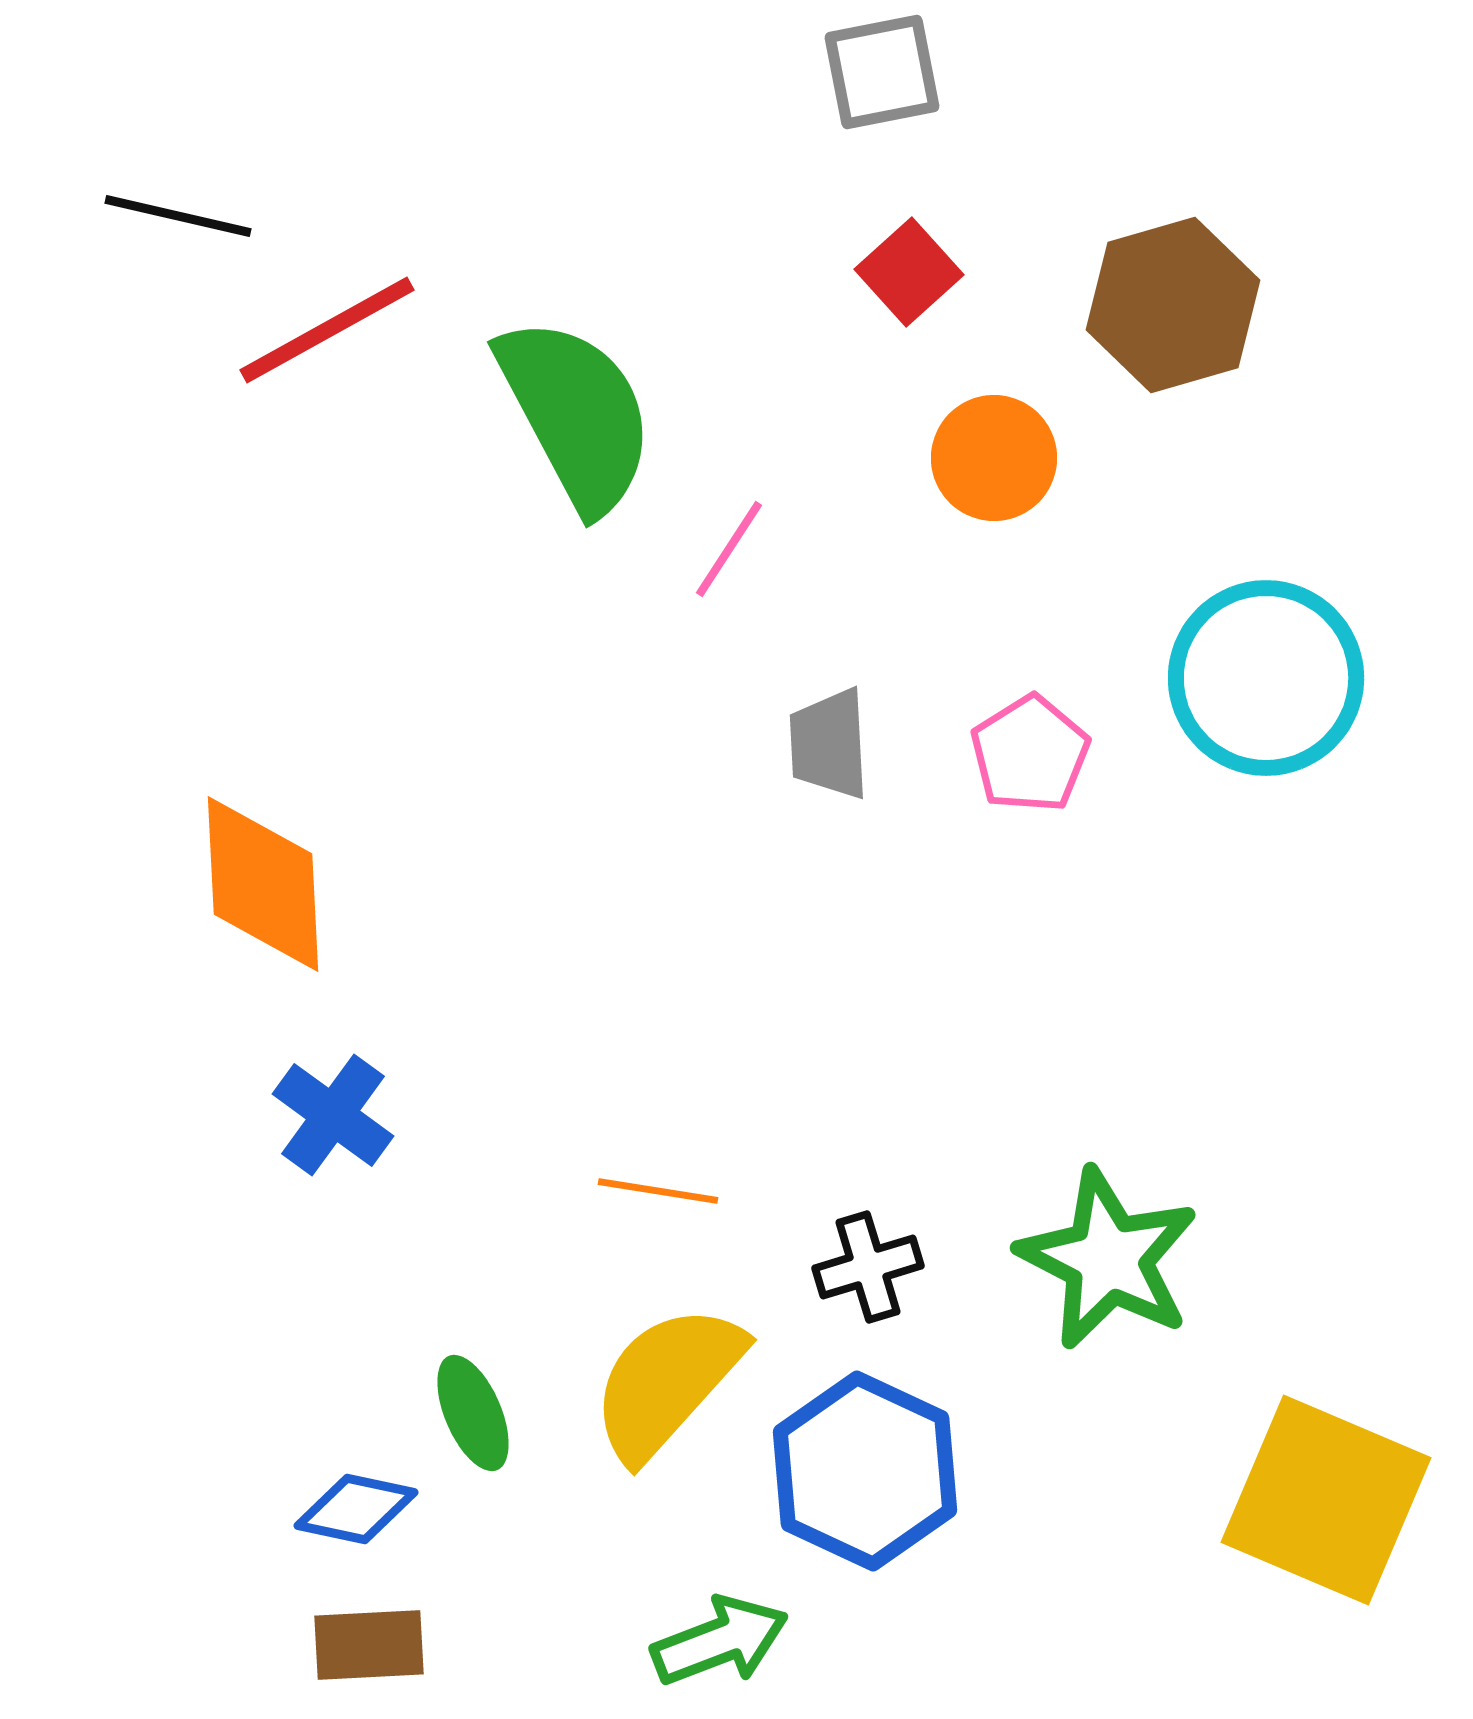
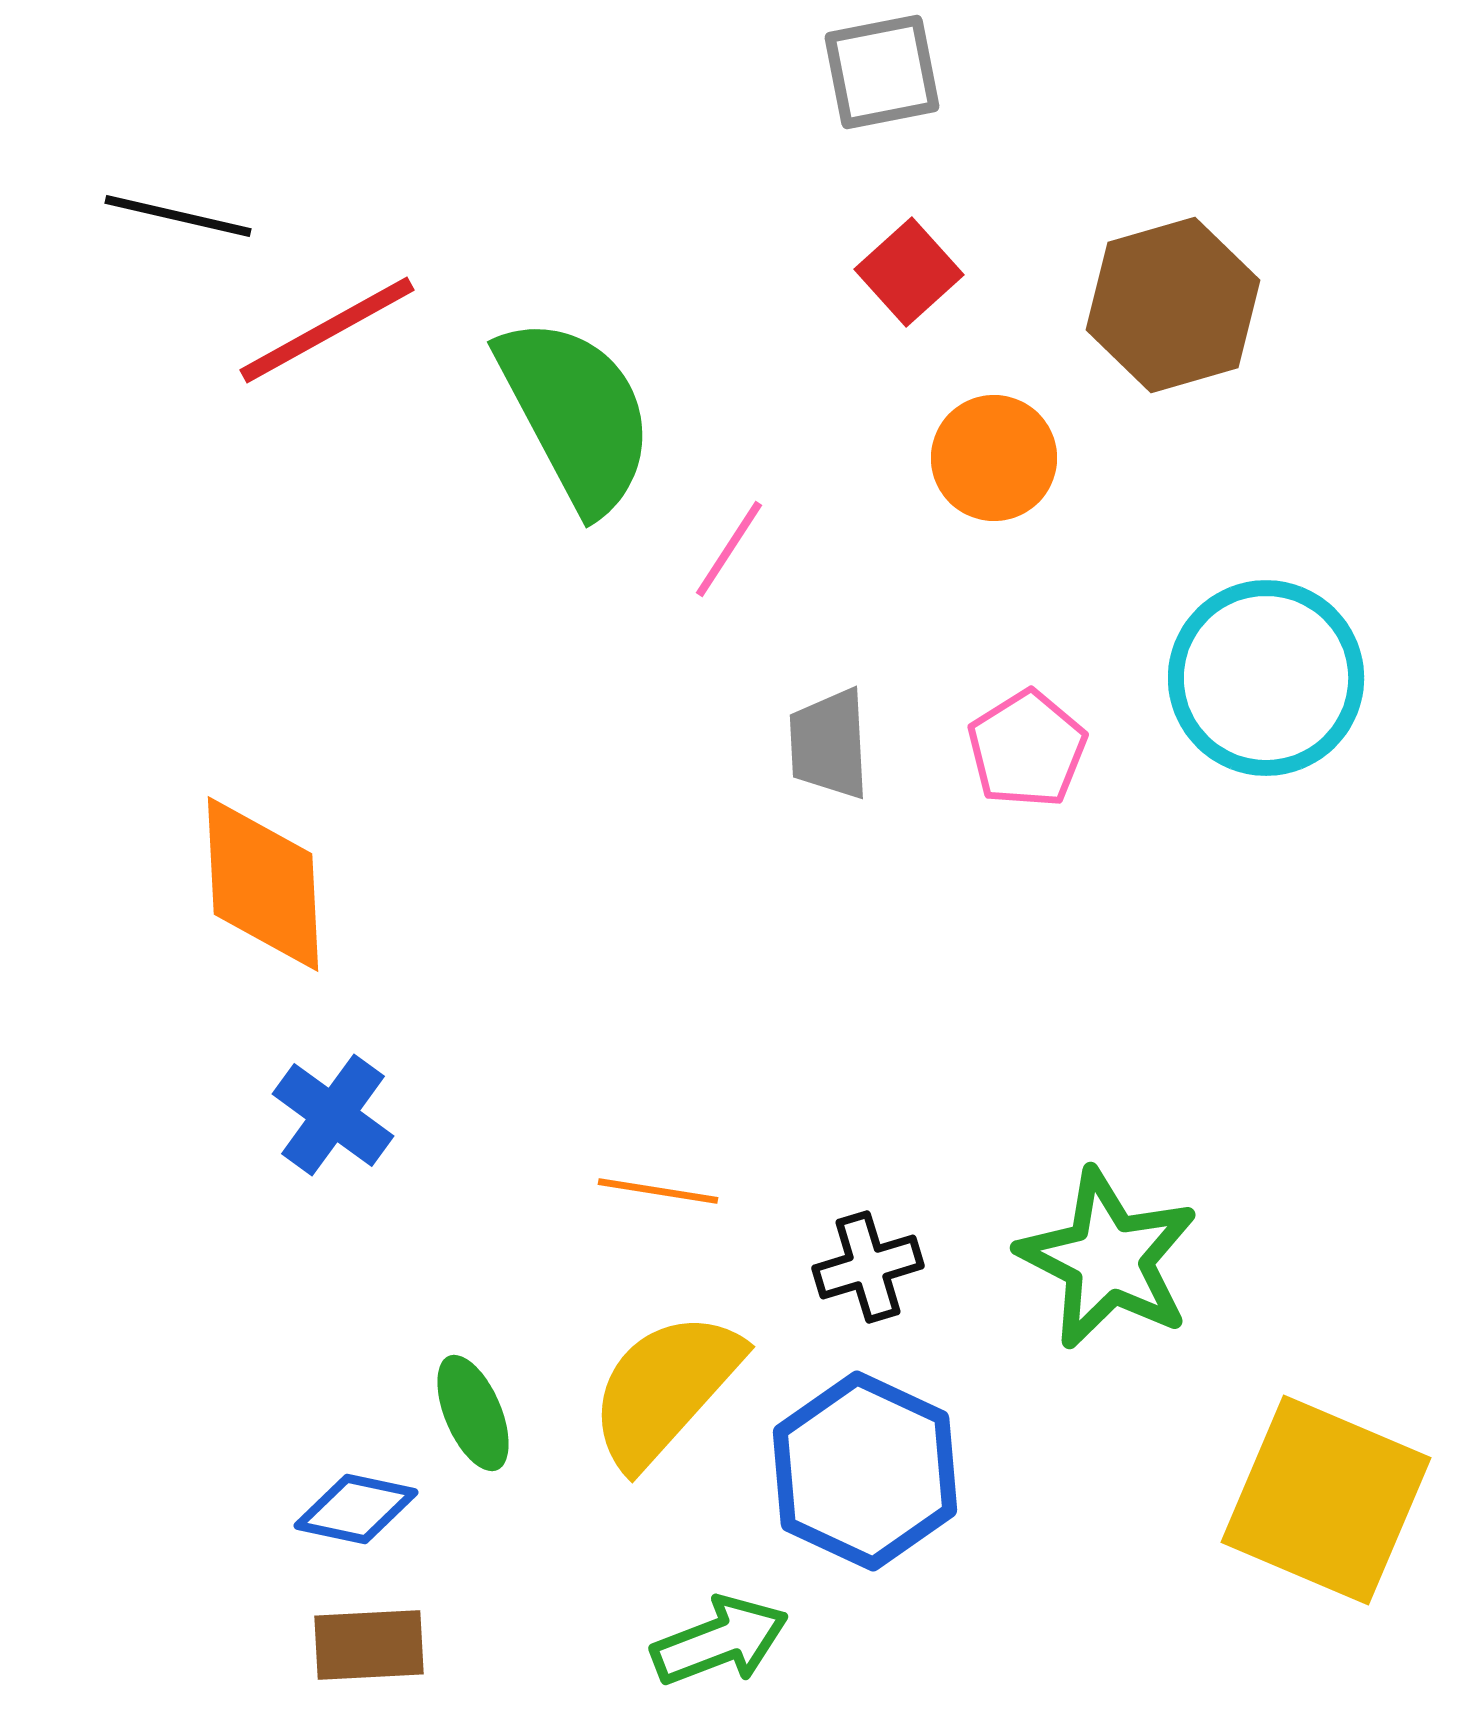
pink pentagon: moved 3 px left, 5 px up
yellow semicircle: moved 2 px left, 7 px down
